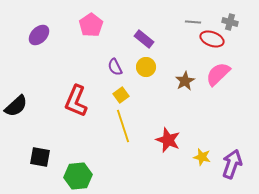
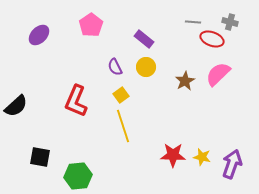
red star: moved 5 px right, 15 px down; rotated 20 degrees counterclockwise
